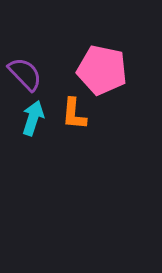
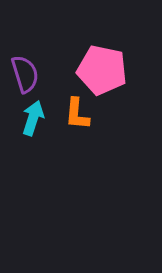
purple semicircle: rotated 27 degrees clockwise
orange L-shape: moved 3 px right
